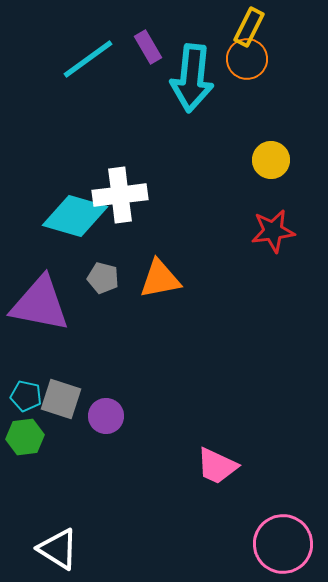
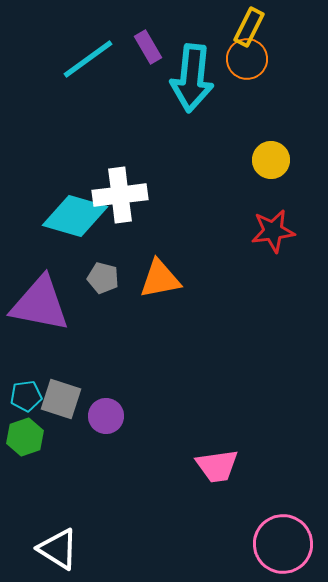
cyan pentagon: rotated 20 degrees counterclockwise
green hexagon: rotated 12 degrees counterclockwise
pink trapezoid: rotated 33 degrees counterclockwise
